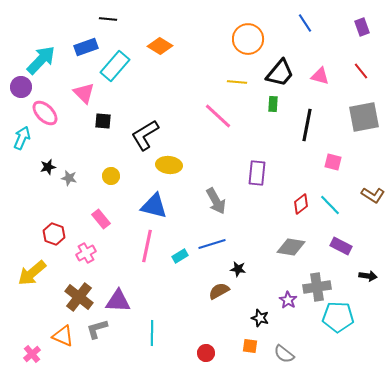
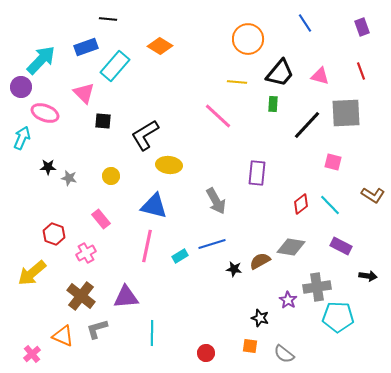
red line at (361, 71): rotated 18 degrees clockwise
pink ellipse at (45, 113): rotated 24 degrees counterclockwise
gray square at (364, 117): moved 18 px left, 4 px up; rotated 8 degrees clockwise
black line at (307, 125): rotated 32 degrees clockwise
black star at (48, 167): rotated 14 degrees clockwise
black star at (238, 269): moved 4 px left
brown semicircle at (219, 291): moved 41 px right, 30 px up
brown cross at (79, 297): moved 2 px right, 1 px up
purple triangle at (118, 301): moved 8 px right, 4 px up; rotated 8 degrees counterclockwise
